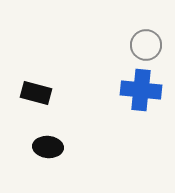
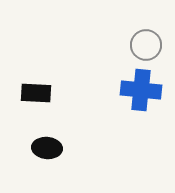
black rectangle: rotated 12 degrees counterclockwise
black ellipse: moved 1 px left, 1 px down
